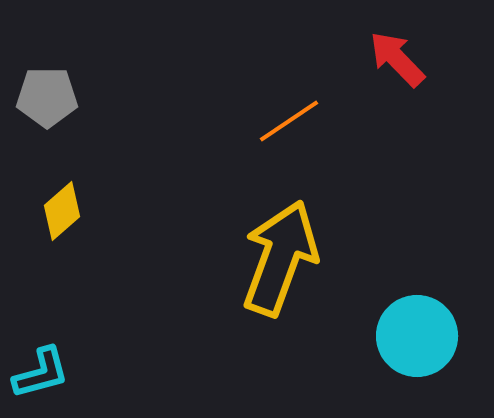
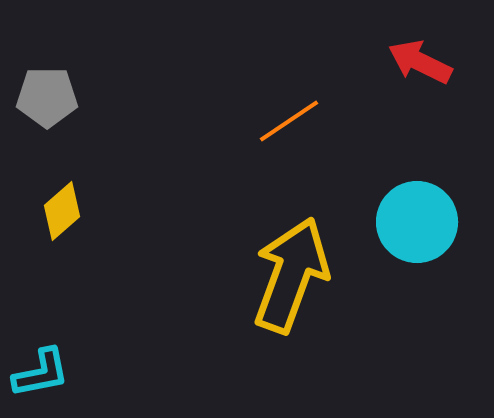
red arrow: moved 23 px right, 3 px down; rotated 20 degrees counterclockwise
yellow arrow: moved 11 px right, 17 px down
cyan circle: moved 114 px up
cyan L-shape: rotated 4 degrees clockwise
